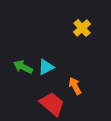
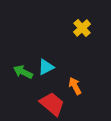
green arrow: moved 5 px down
